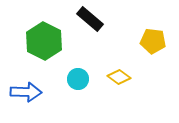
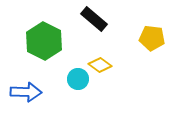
black rectangle: moved 4 px right
yellow pentagon: moved 1 px left, 3 px up
yellow diamond: moved 19 px left, 12 px up
